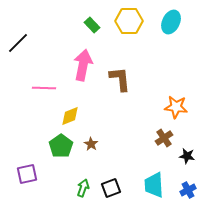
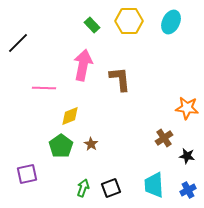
orange star: moved 11 px right, 1 px down
